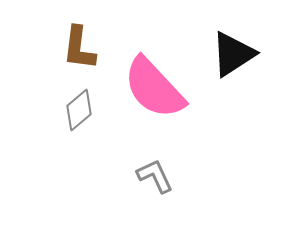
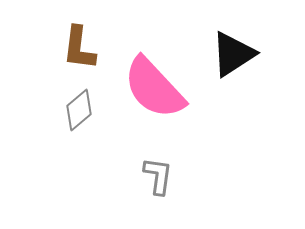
gray L-shape: moved 3 px right; rotated 33 degrees clockwise
